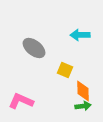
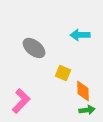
yellow square: moved 2 px left, 3 px down
pink L-shape: rotated 110 degrees clockwise
green arrow: moved 4 px right, 4 px down
